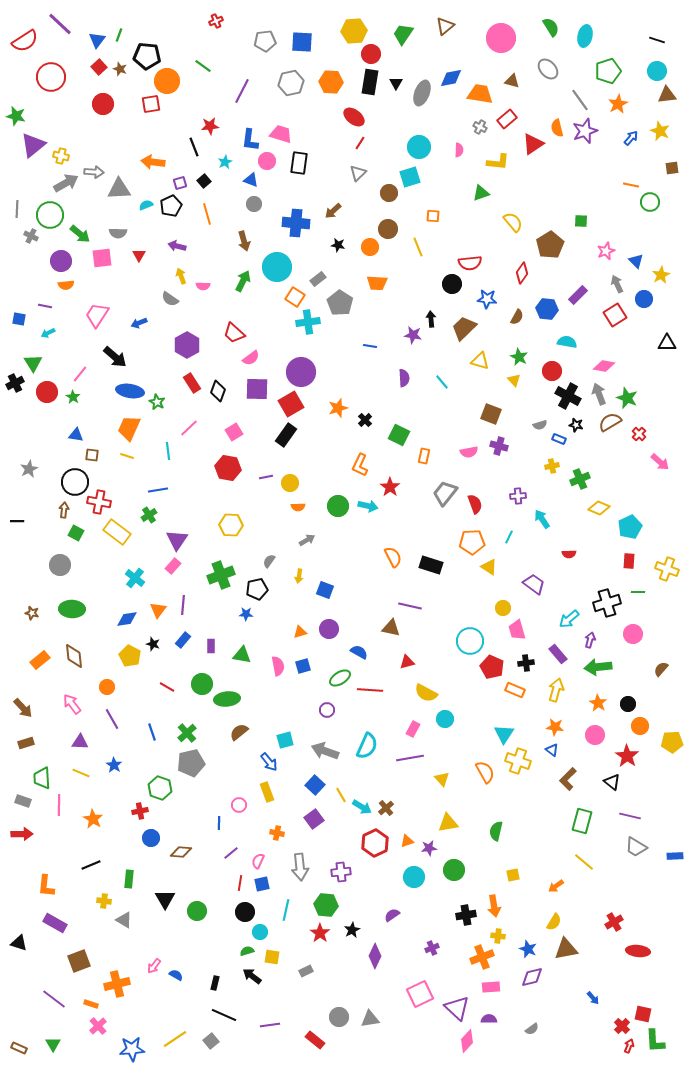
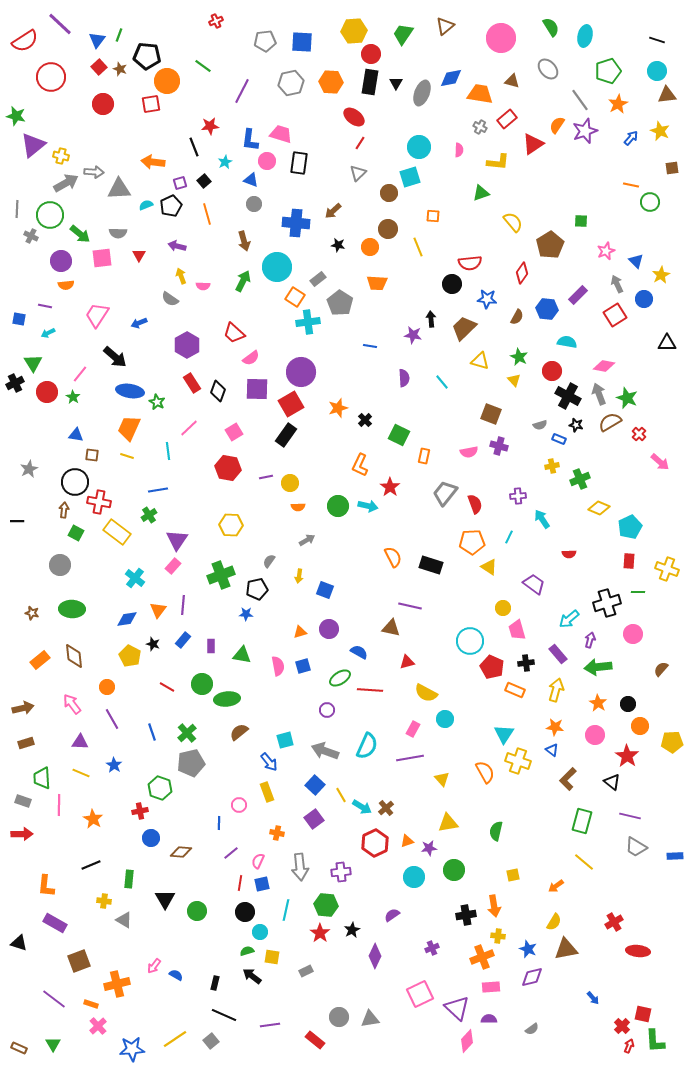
orange semicircle at (557, 128): moved 3 px up; rotated 48 degrees clockwise
brown arrow at (23, 708): rotated 60 degrees counterclockwise
